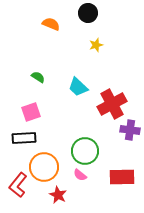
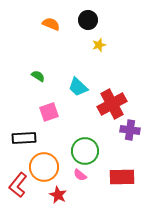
black circle: moved 7 px down
yellow star: moved 3 px right
green semicircle: moved 1 px up
pink square: moved 18 px right
